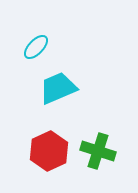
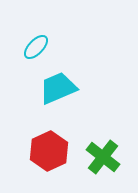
green cross: moved 5 px right, 6 px down; rotated 20 degrees clockwise
